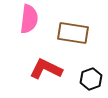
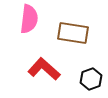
red L-shape: moved 2 px left; rotated 16 degrees clockwise
